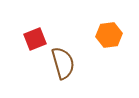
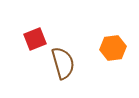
orange hexagon: moved 4 px right, 13 px down
